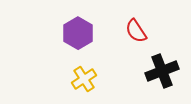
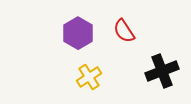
red semicircle: moved 12 px left
yellow cross: moved 5 px right, 2 px up
